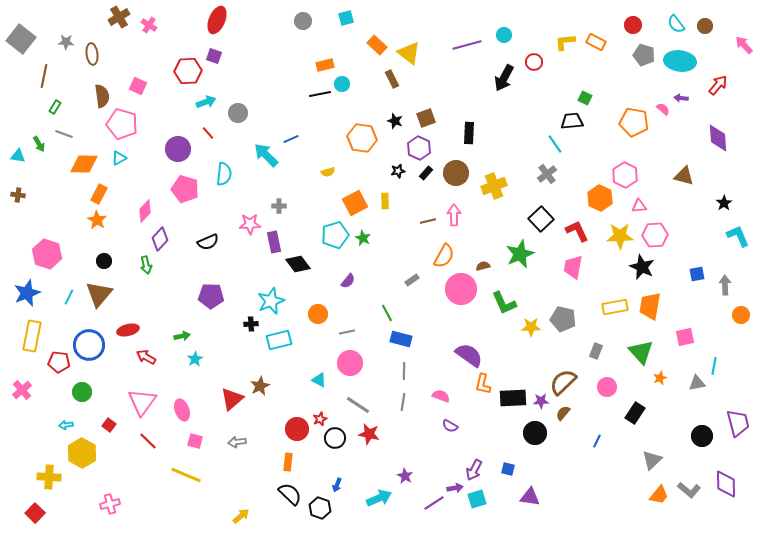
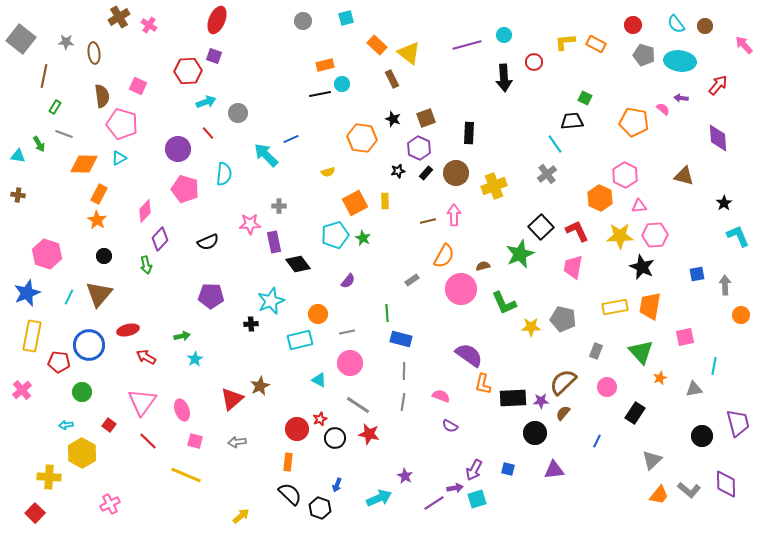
orange rectangle at (596, 42): moved 2 px down
brown ellipse at (92, 54): moved 2 px right, 1 px up
black arrow at (504, 78): rotated 32 degrees counterclockwise
black star at (395, 121): moved 2 px left, 2 px up
black square at (541, 219): moved 8 px down
black circle at (104, 261): moved 5 px up
green line at (387, 313): rotated 24 degrees clockwise
cyan rectangle at (279, 340): moved 21 px right
gray triangle at (697, 383): moved 3 px left, 6 px down
purple triangle at (530, 497): moved 24 px right, 27 px up; rotated 15 degrees counterclockwise
pink cross at (110, 504): rotated 12 degrees counterclockwise
